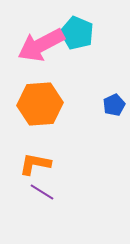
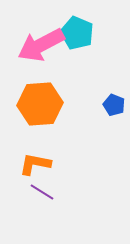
blue pentagon: rotated 25 degrees counterclockwise
